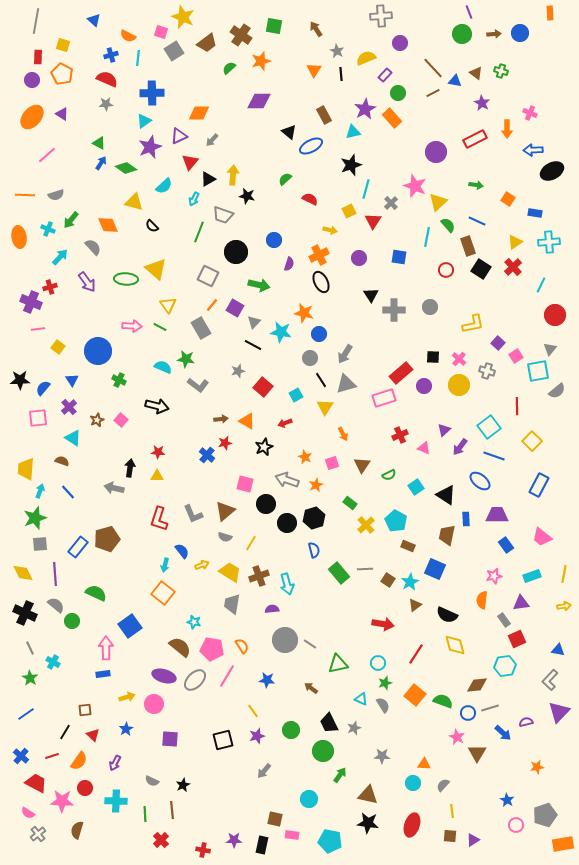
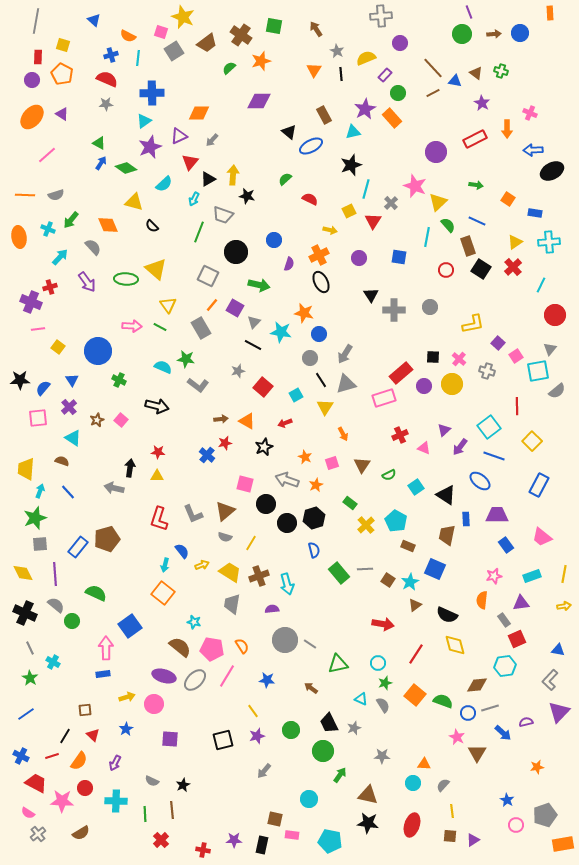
cyan semicircle at (164, 186): moved 2 px up
yellow circle at (459, 385): moved 7 px left, 1 px up
black line at (65, 732): moved 4 px down
blue cross at (21, 756): rotated 14 degrees counterclockwise
brown semicircle at (77, 830): moved 4 px right, 3 px down; rotated 138 degrees counterclockwise
